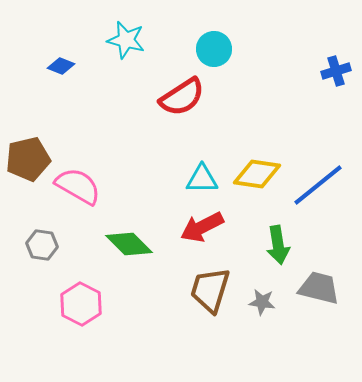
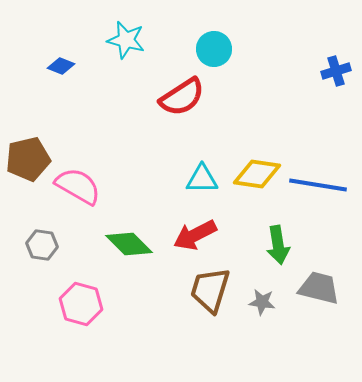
blue line: rotated 48 degrees clockwise
red arrow: moved 7 px left, 8 px down
pink hexagon: rotated 12 degrees counterclockwise
